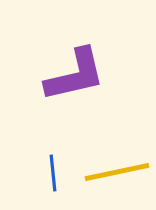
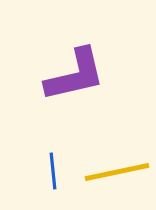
blue line: moved 2 px up
